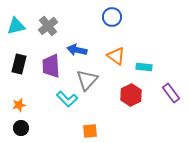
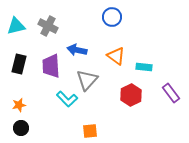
gray cross: rotated 24 degrees counterclockwise
